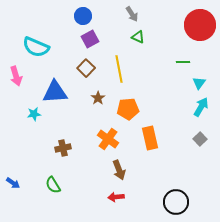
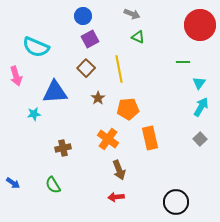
gray arrow: rotated 35 degrees counterclockwise
